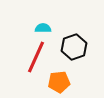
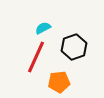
cyan semicircle: rotated 28 degrees counterclockwise
